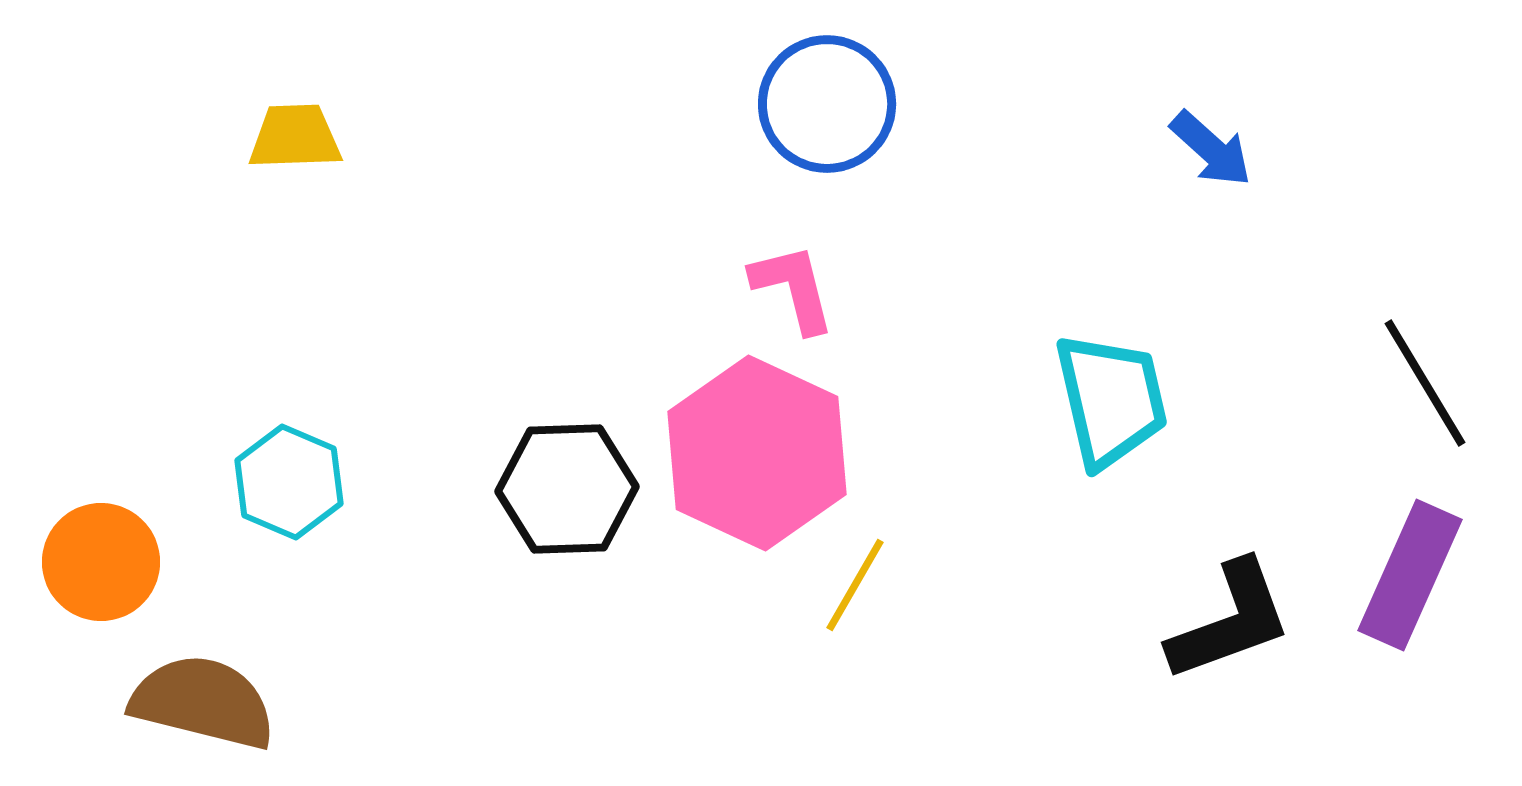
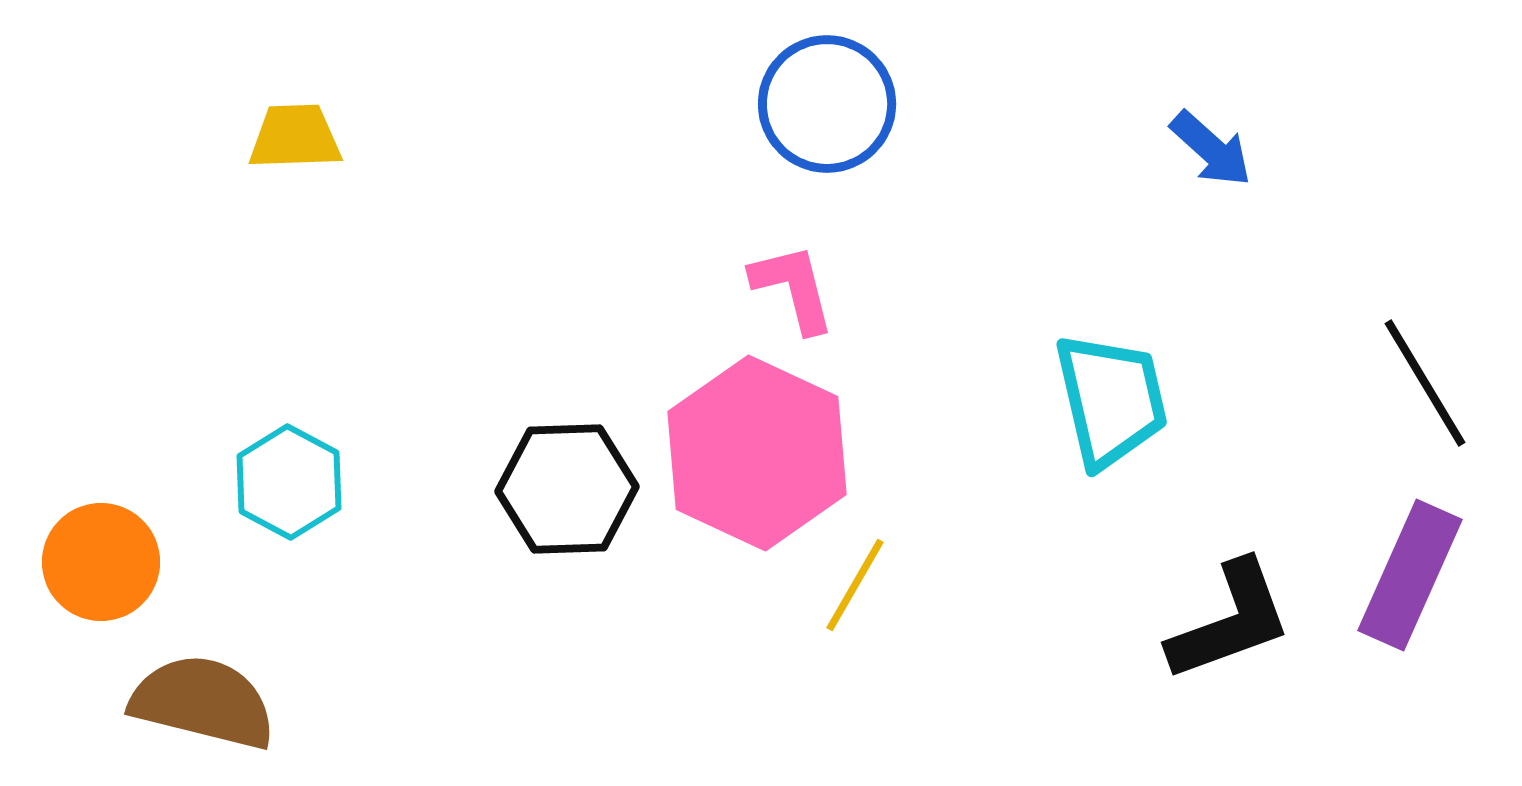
cyan hexagon: rotated 5 degrees clockwise
